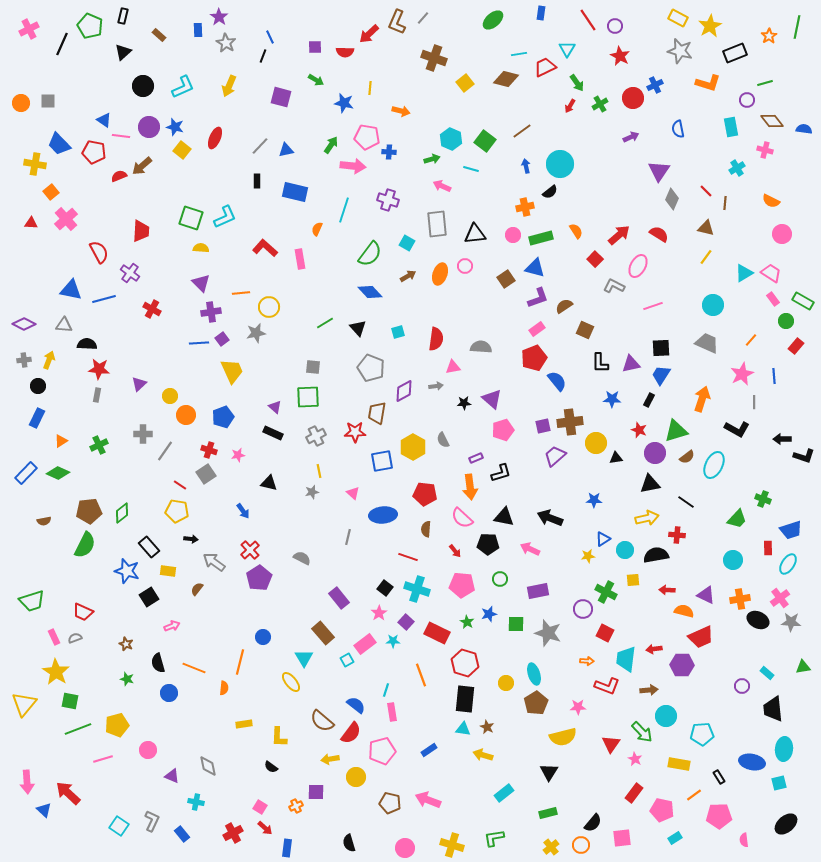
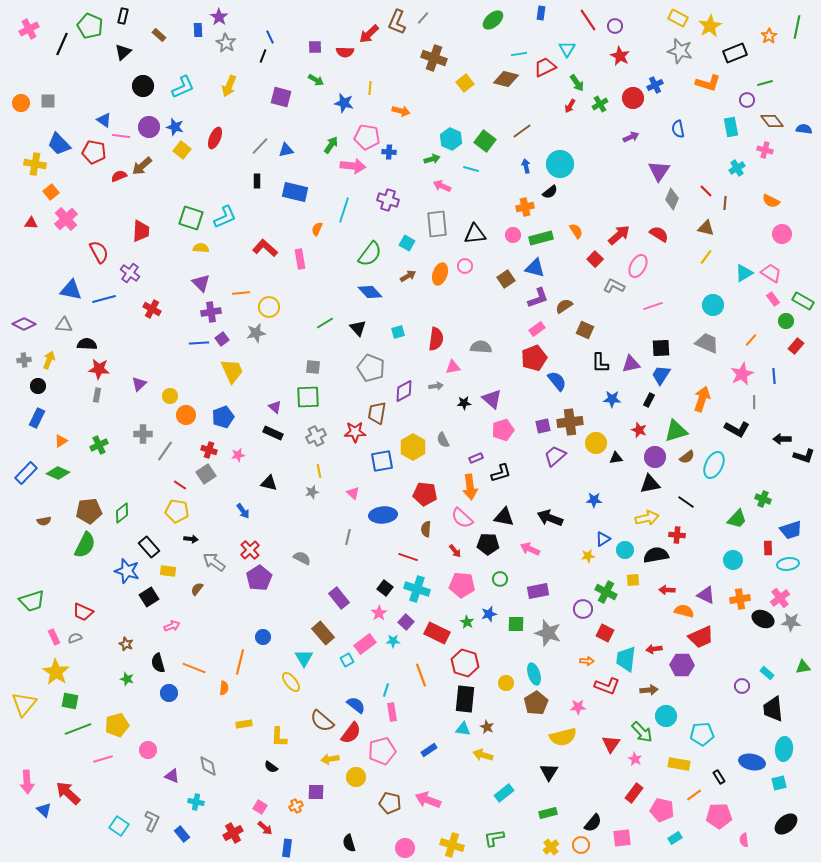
purple circle at (655, 453): moved 4 px down
cyan ellipse at (788, 564): rotated 50 degrees clockwise
black ellipse at (758, 620): moved 5 px right, 1 px up
